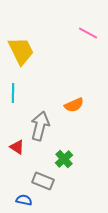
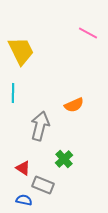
red triangle: moved 6 px right, 21 px down
gray rectangle: moved 4 px down
